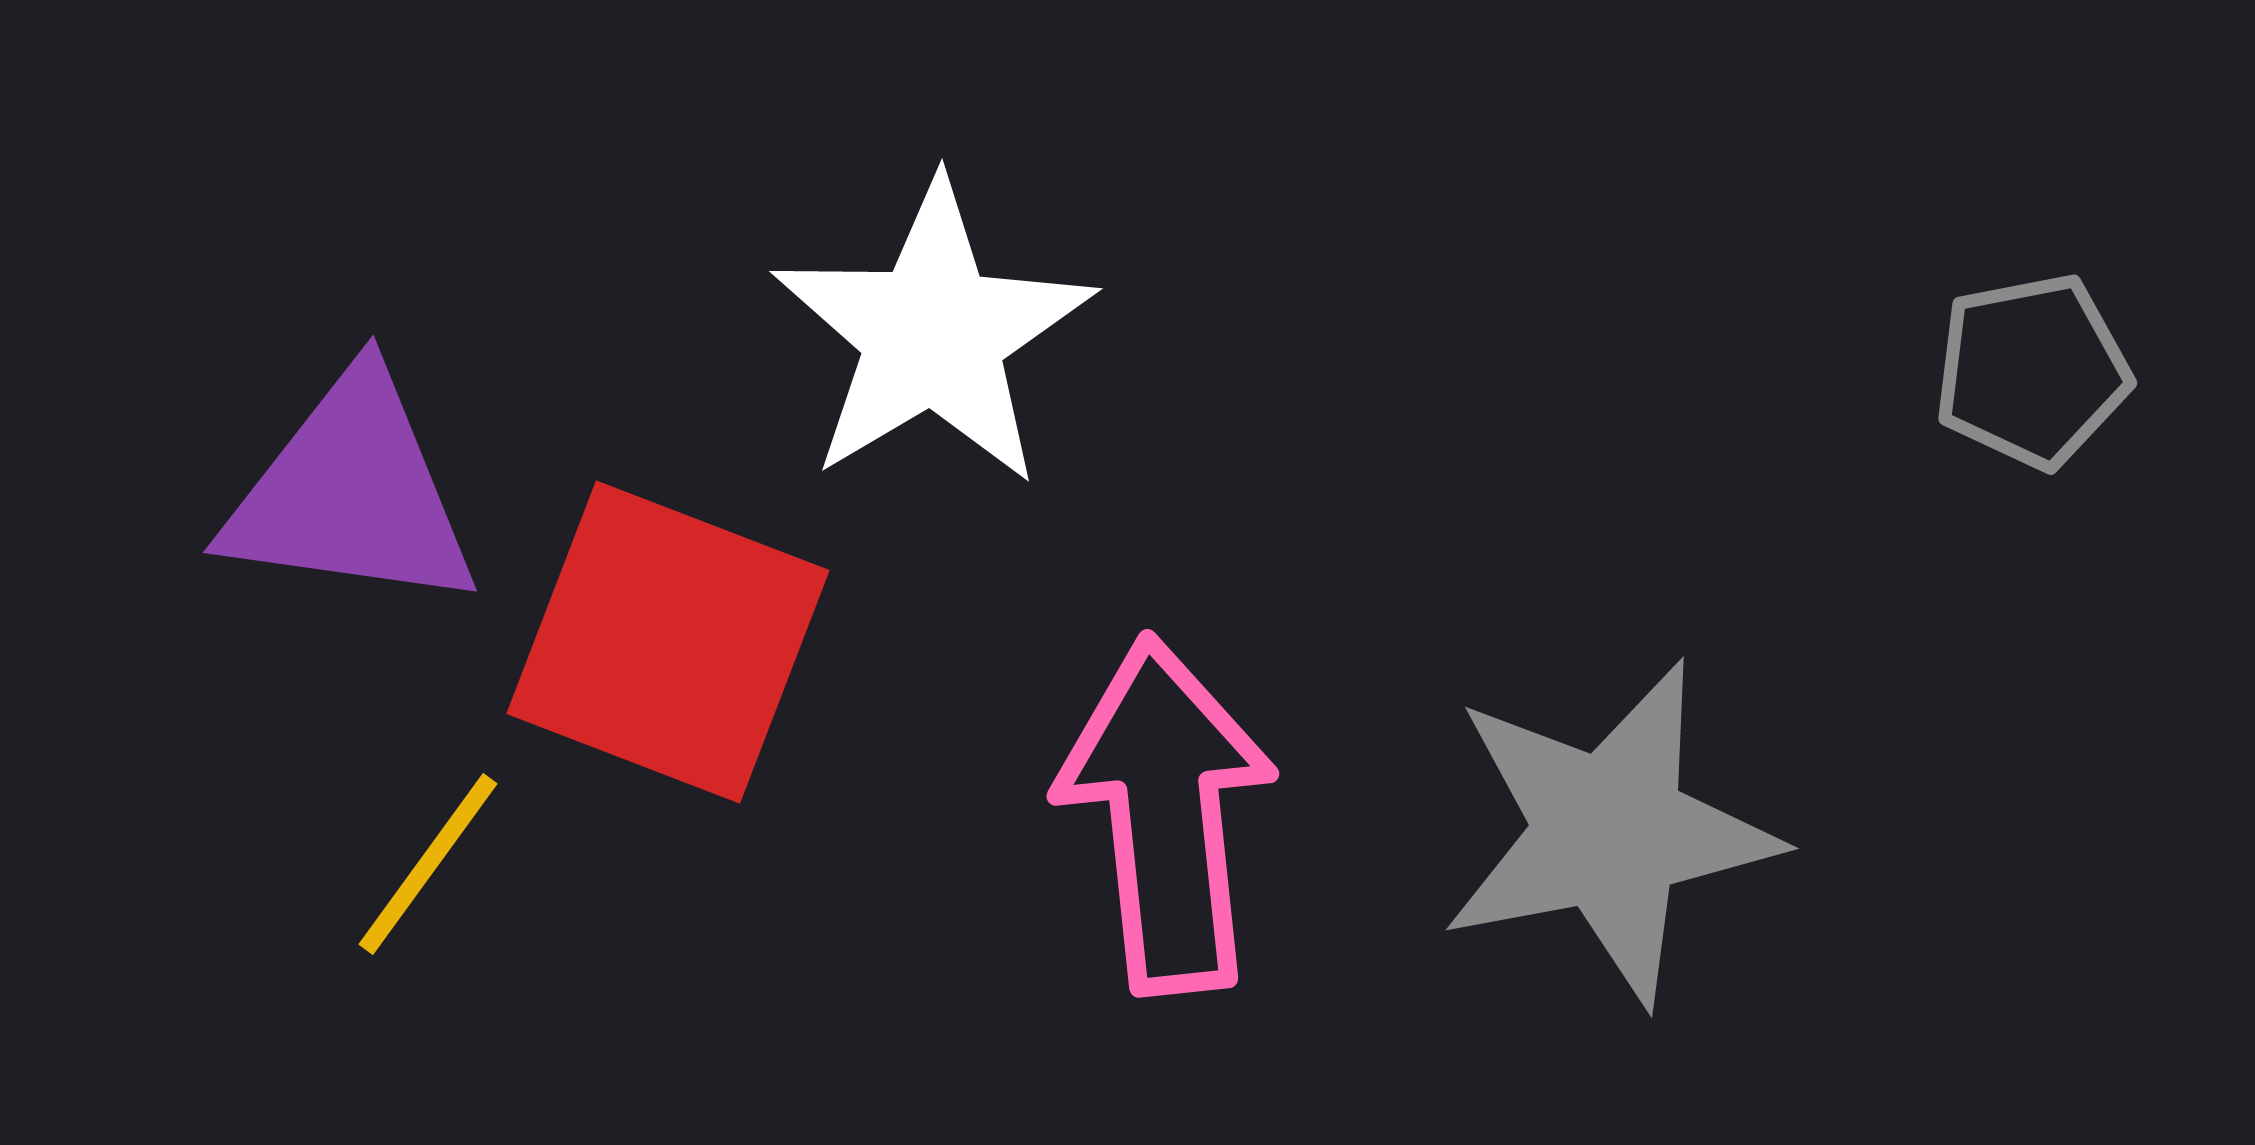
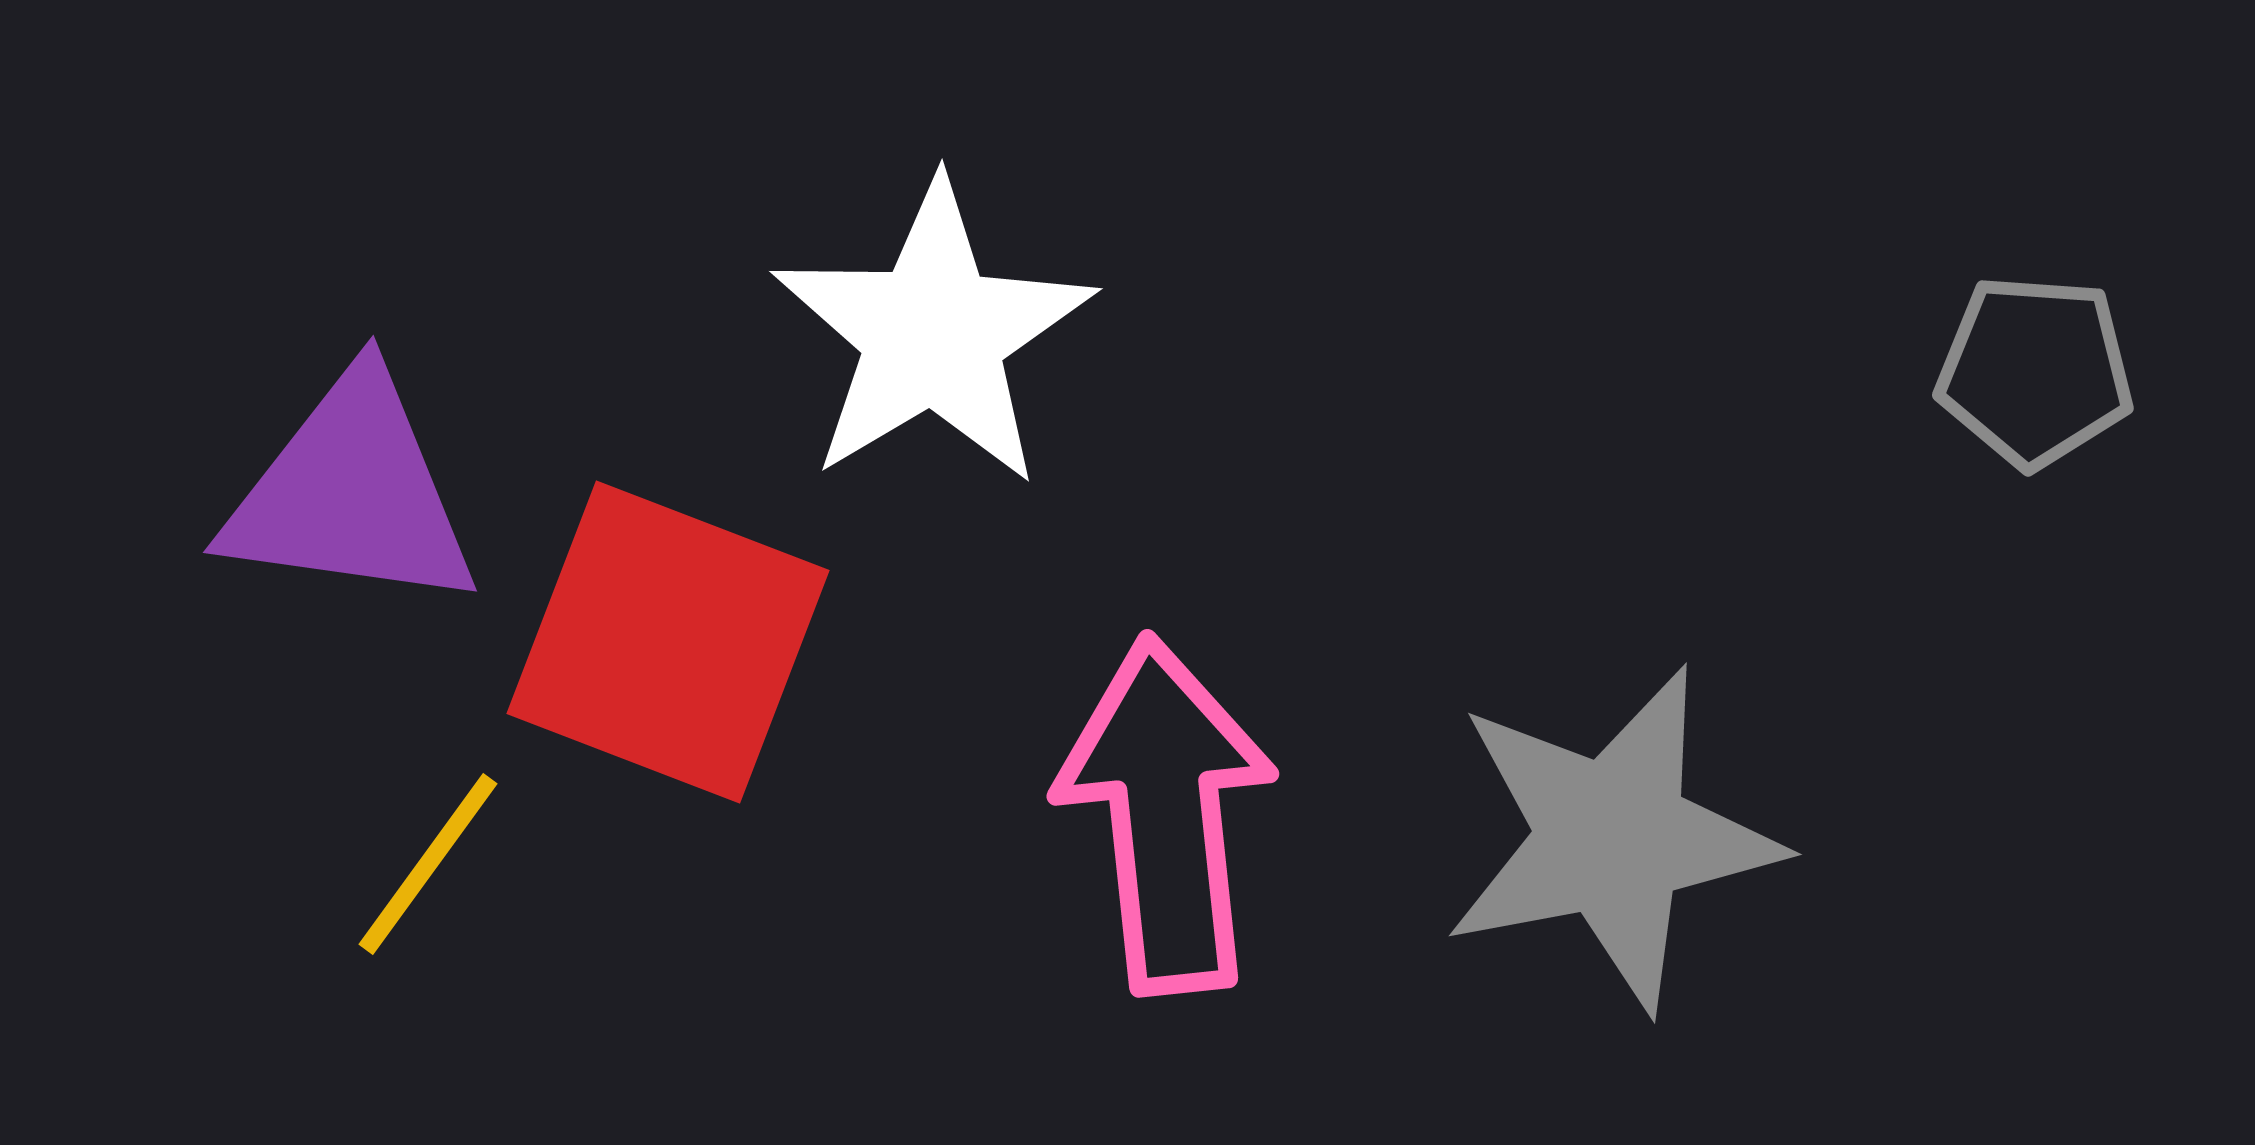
gray pentagon: moved 3 px right; rotated 15 degrees clockwise
gray star: moved 3 px right, 6 px down
